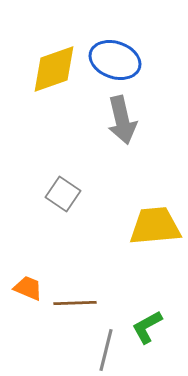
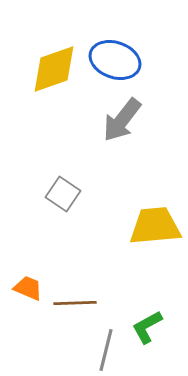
gray arrow: rotated 51 degrees clockwise
